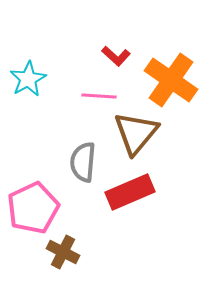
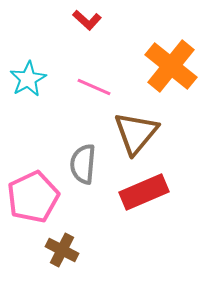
red L-shape: moved 29 px left, 36 px up
orange cross: moved 14 px up; rotated 4 degrees clockwise
pink line: moved 5 px left, 9 px up; rotated 20 degrees clockwise
gray semicircle: moved 2 px down
red rectangle: moved 14 px right
pink pentagon: moved 11 px up
brown cross: moved 1 px left, 2 px up
